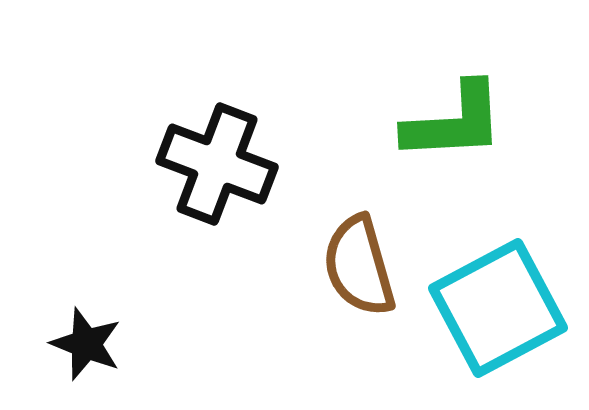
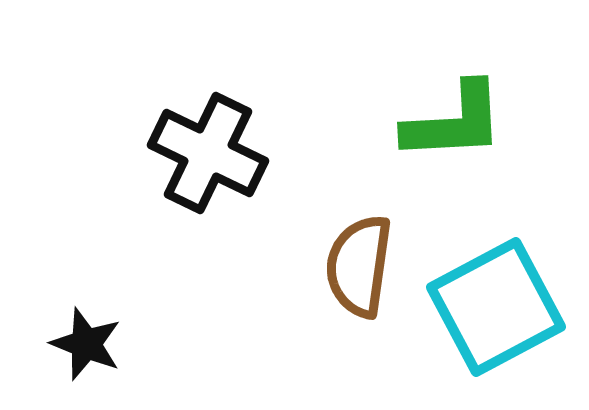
black cross: moved 9 px left, 11 px up; rotated 5 degrees clockwise
brown semicircle: rotated 24 degrees clockwise
cyan square: moved 2 px left, 1 px up
